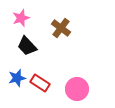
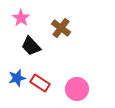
pink star: rotated 18 degrees counterclockwise
black trapezoid: moved 4 px right
